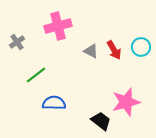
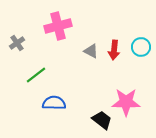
gray cross: moved 1 px down
red arrow: rotated 36 degrees clockwise
pink star: rotated 16 degrees clockwise
black trapezoid: moved 1 px right, 1 px up
